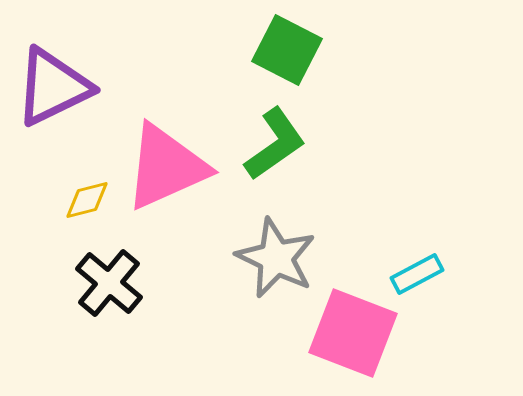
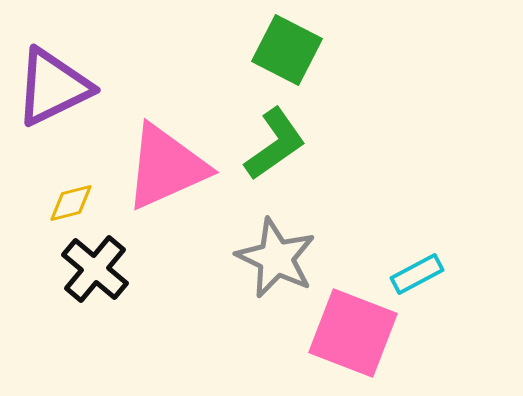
yellow diamond: moved 16 px left, 3 px down
black cross: moved 14 px left, 14 px up
